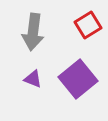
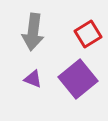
red square: moved 9 px down
